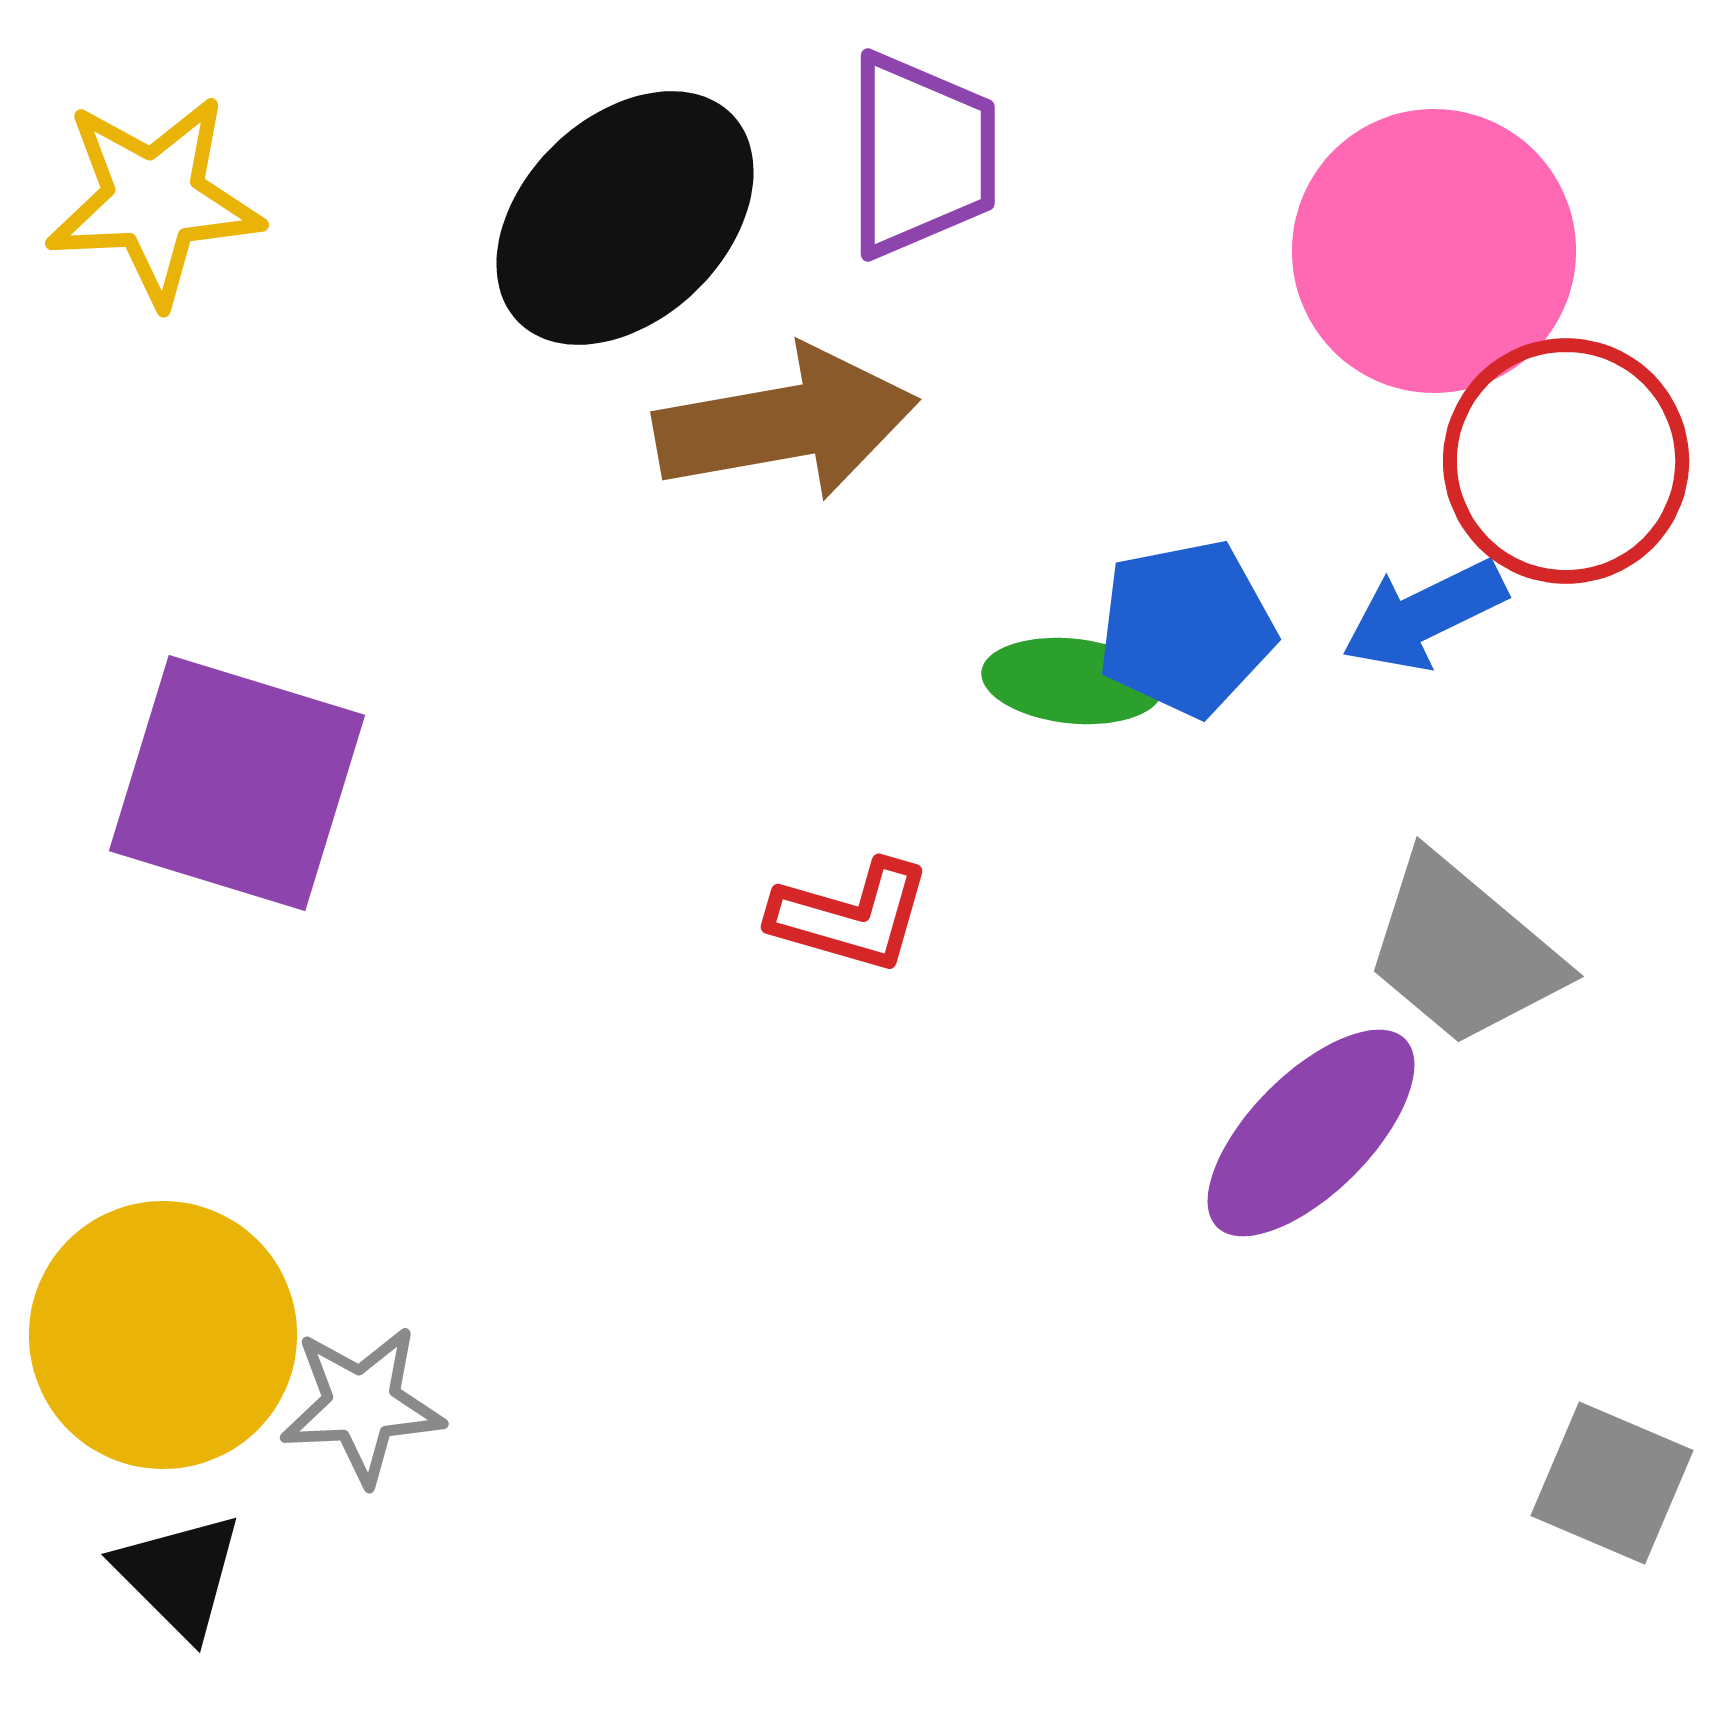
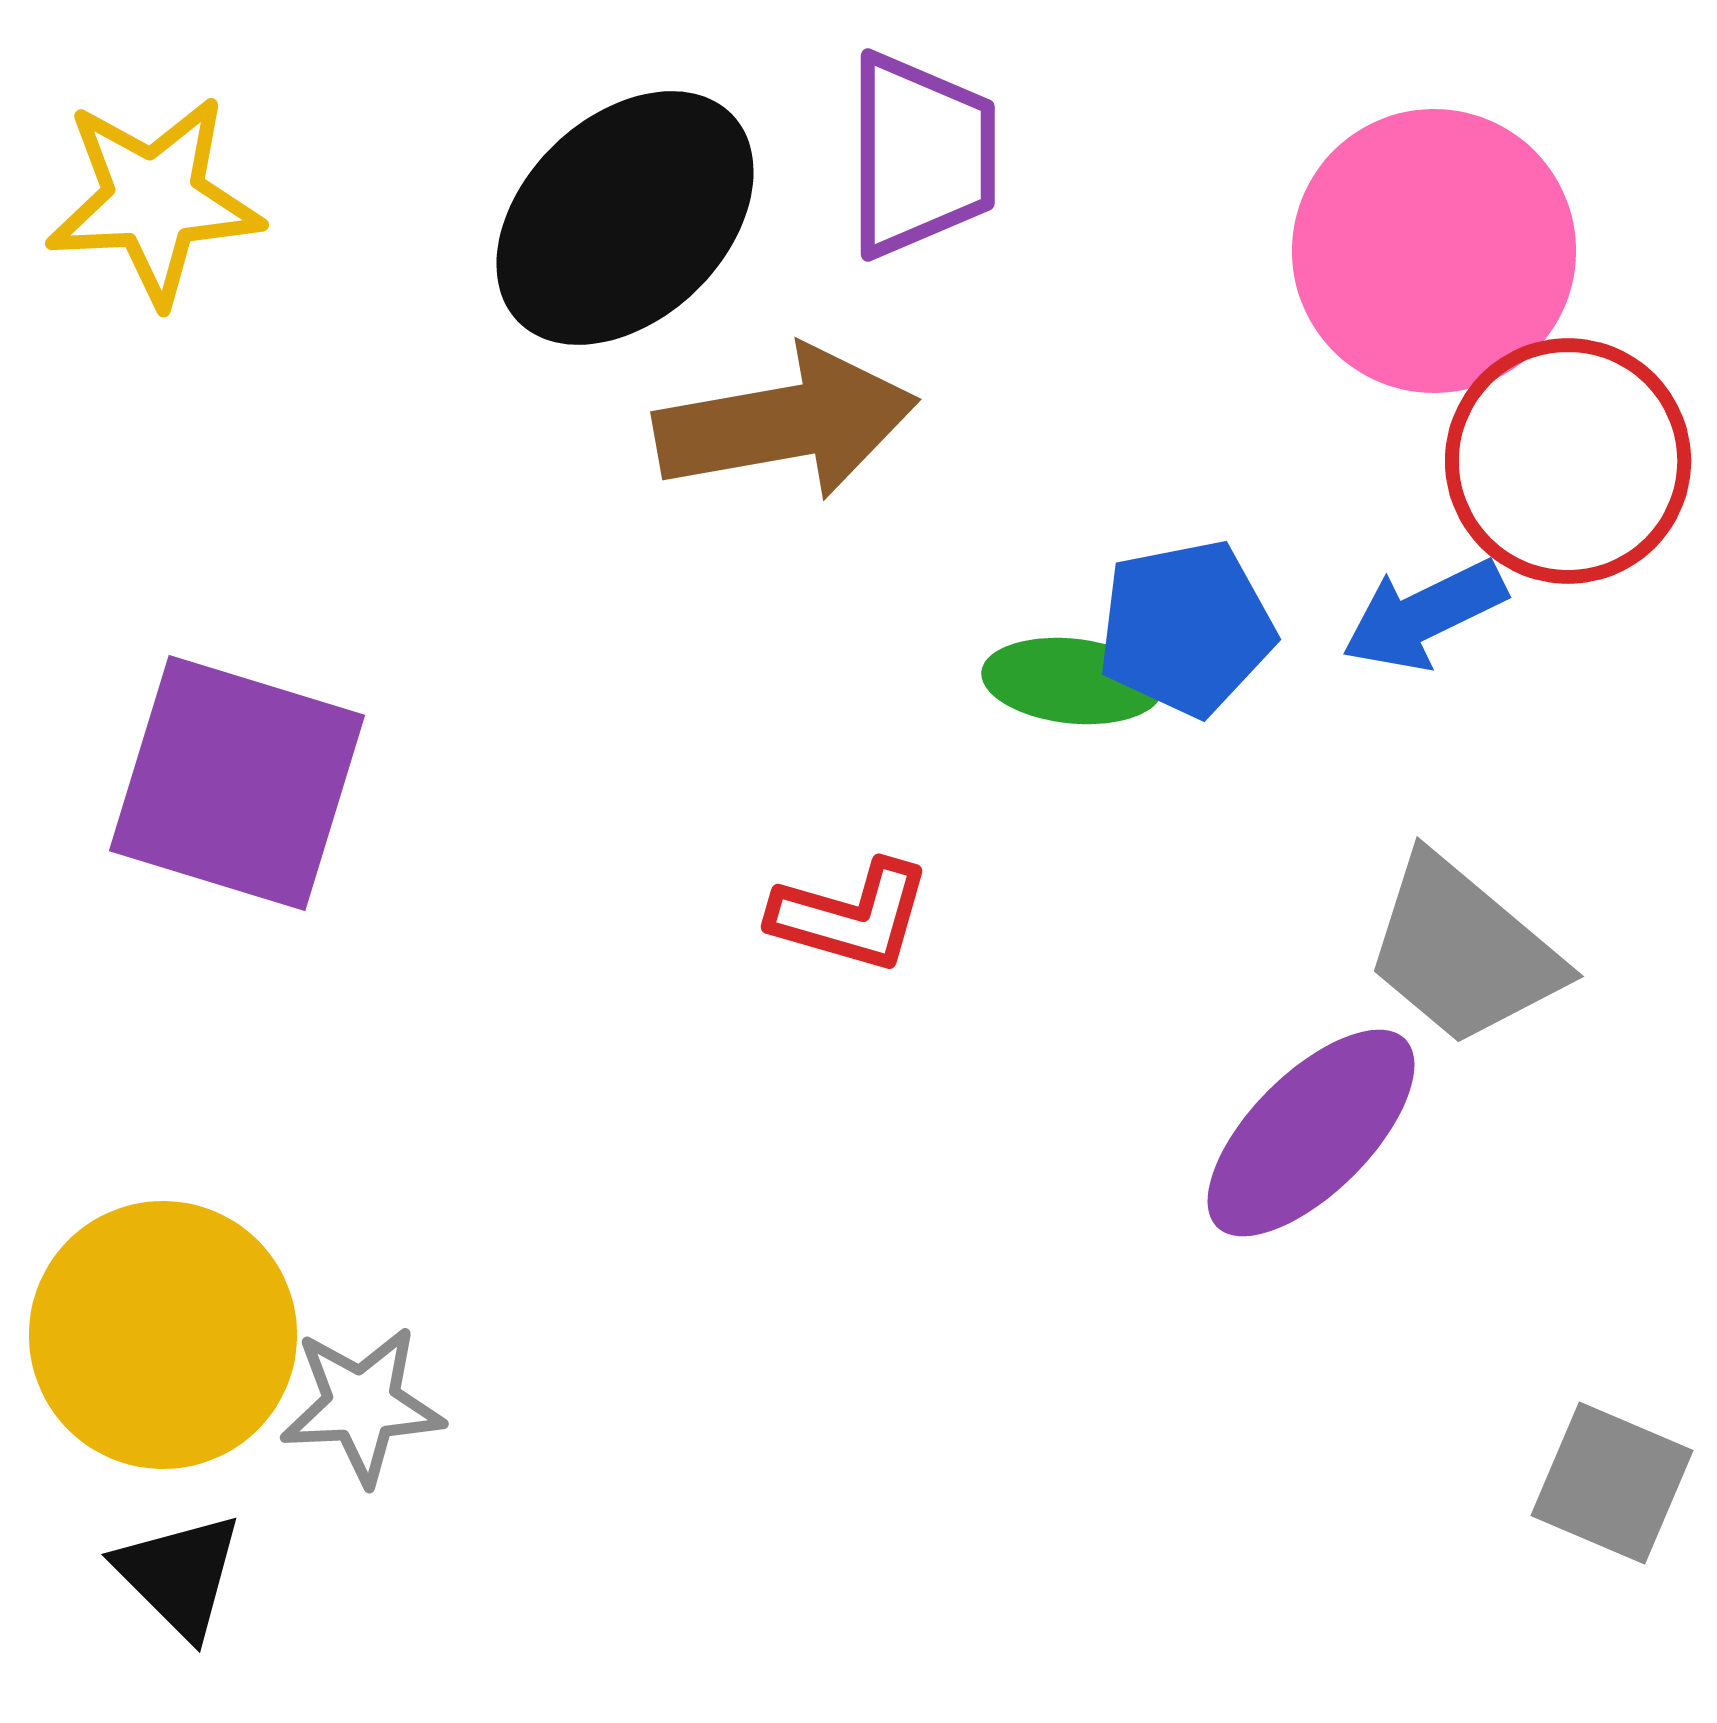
red circle: moved 2 px right
